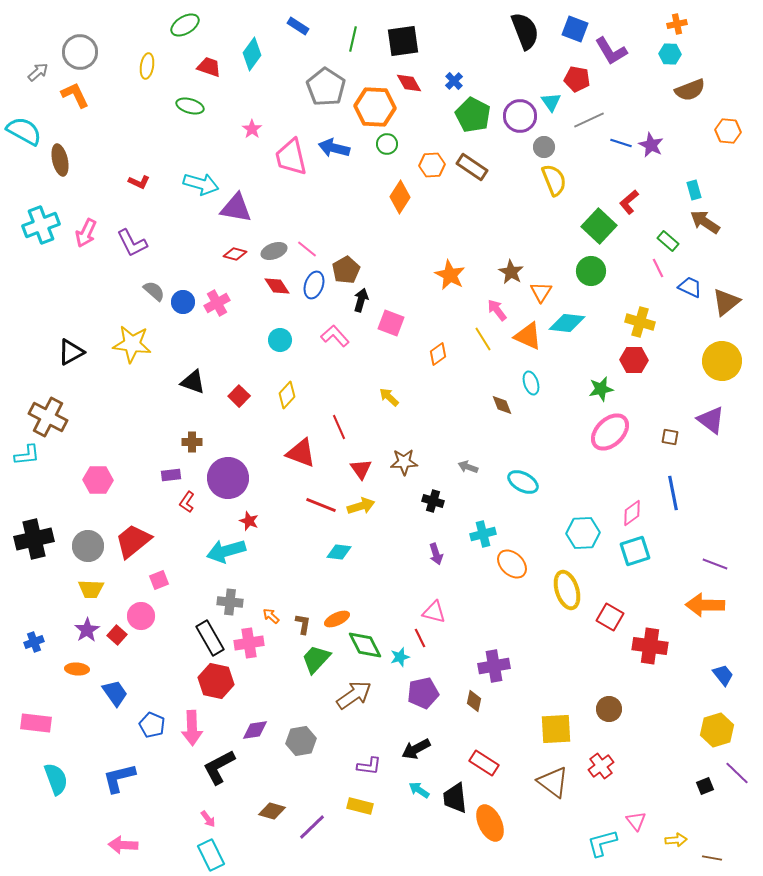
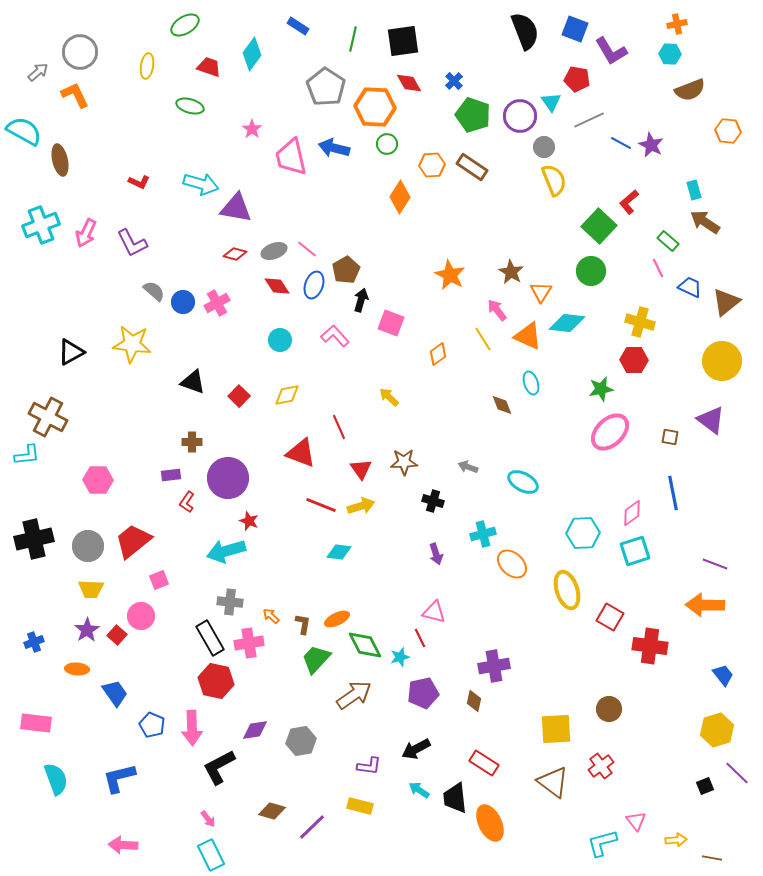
green pentagon at (473, 115): rotated 8 degrees counterclockwise
blue line at (621, 143): rotated 10 degrees clockwise
yellow diamond at (287, 395): rotated 36 degrees clockwise
